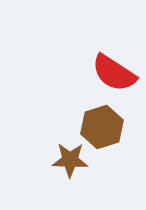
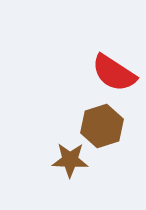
brown hexagon: moved 1 px up
